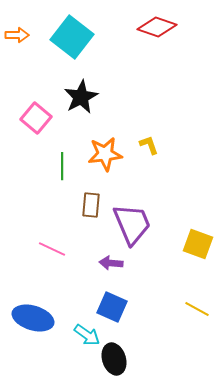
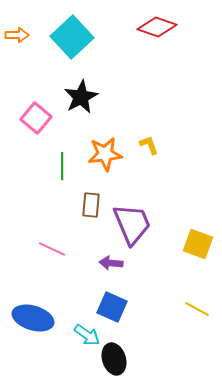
cyan square: rotated 9 degrees clockwise
